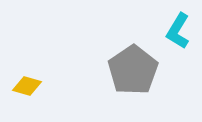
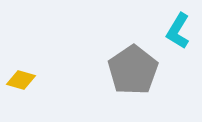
yellow diamond: moved 6 px left, 6 px up
